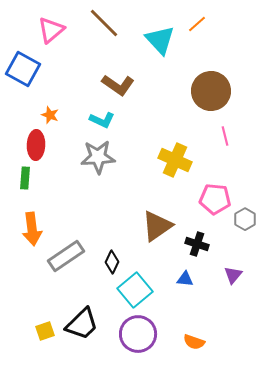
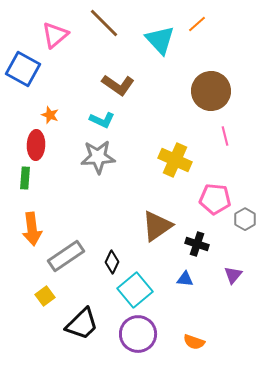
pink triangle: moved 4 px right, 5 px down
yellow square: moved 35 px up; rotated 18 degrees counterclockwise
